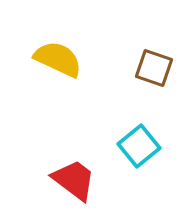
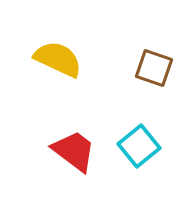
red trapezoid: moved 29 px up
